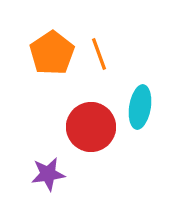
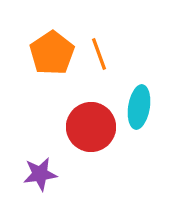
cyan ellipse: moved 1 px left
purple star: moved 8 px left
